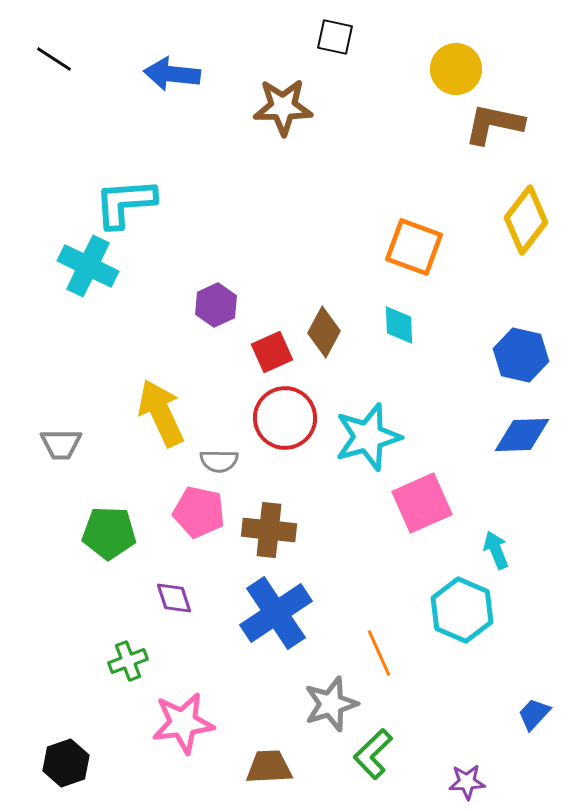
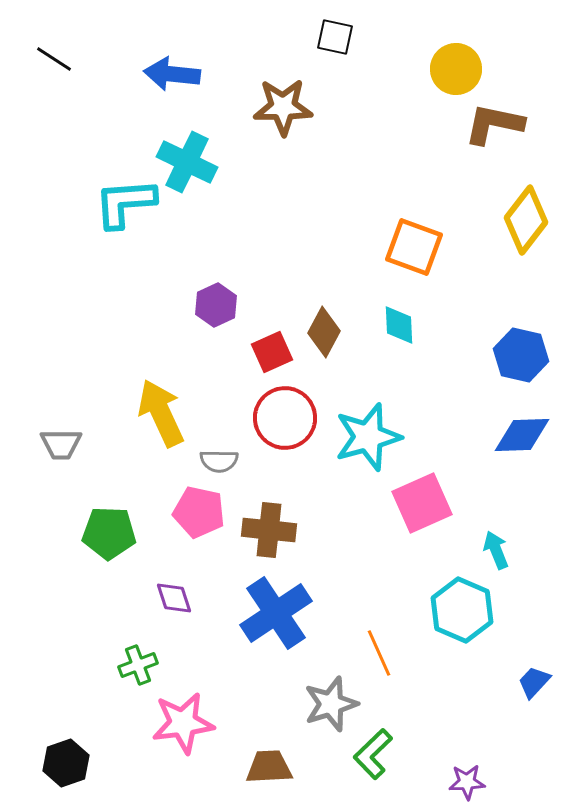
cyan cross: moved 99 px right, 104 px up
green cross: moved 10 px right, 4 px down
blue trapezoid: moved 32 px up
